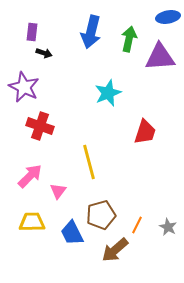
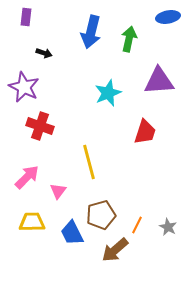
purple rectangle: moved 6 px left, 15 px up
purple triangle: moved 1 px left, 24 px down
pink arrow: moved 3 px left, 1 px down
